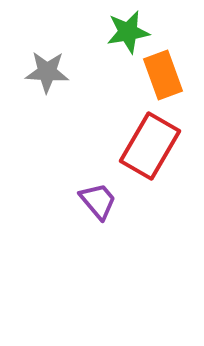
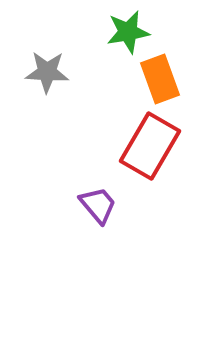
orange rectangle: moved 3 px left, 4 px down
purple trapezoid: moved 4 px down
